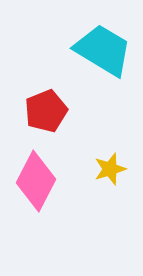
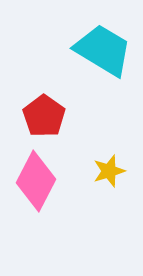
red pentagon: moved 2 px left, 5 px down; rotated 15 degrees counterclockwise
yellow star: moved 1 px left, 2 px down
